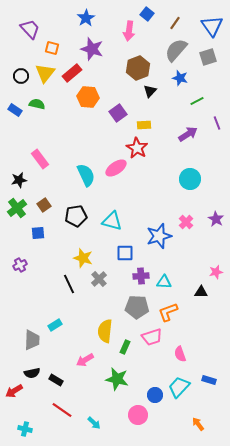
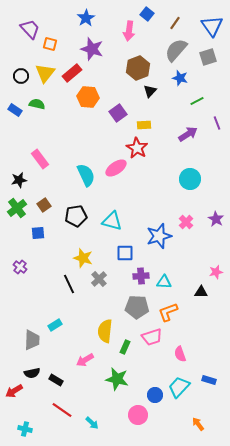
orange square at (52, 48): moved 2 px left, 4 px up
purple cross at (20, 265): moved 2 px down; rotated 24 degrees counterclockwise
cyan arrow at (94, 423): moved 2 px left
